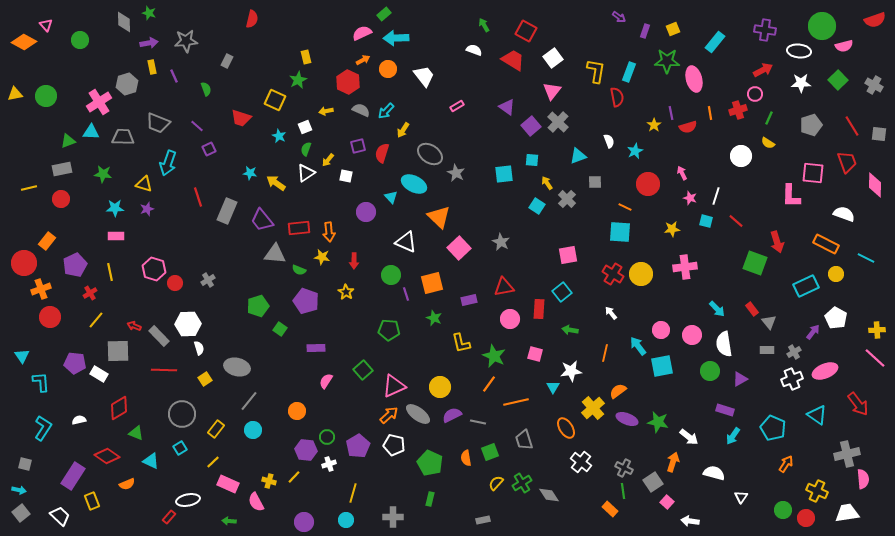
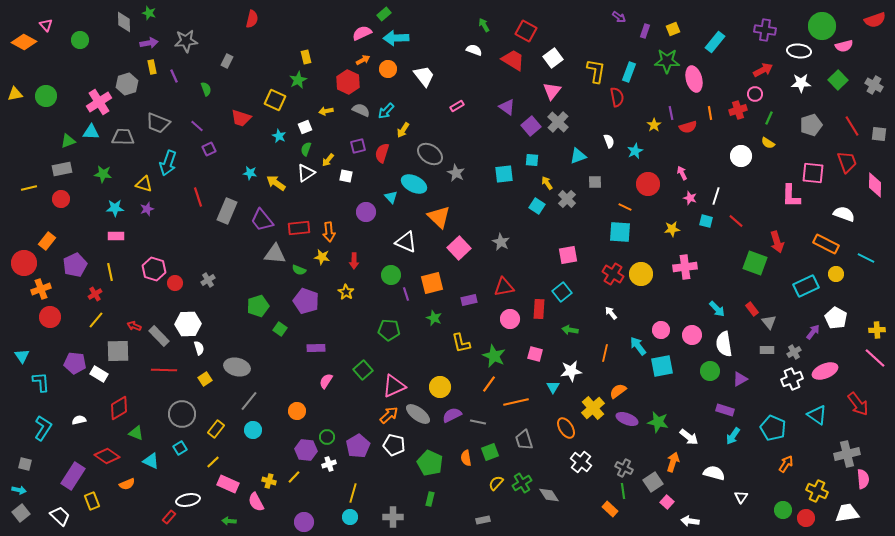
red cross at (90, 293): moved 5 px right, 1 px down
cyan circle at (346, 520): moved 4 px right, 3 px up
